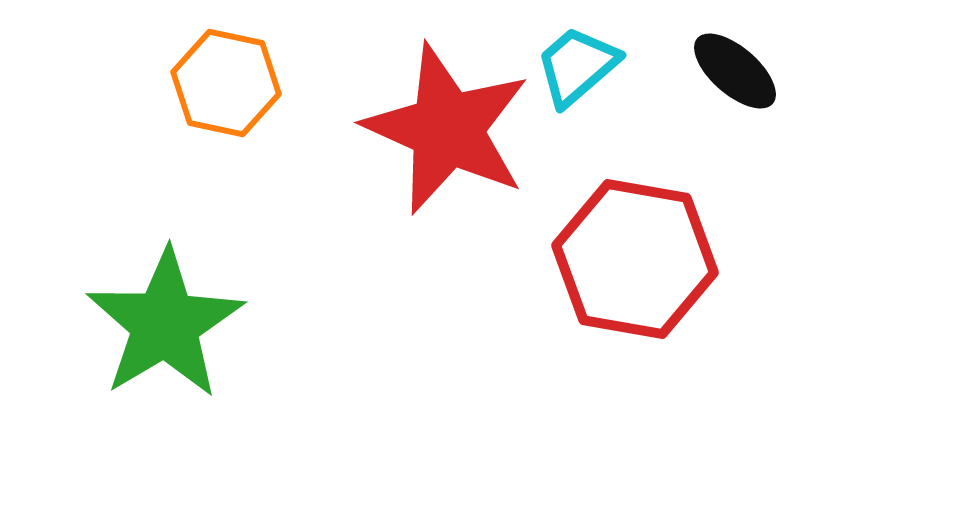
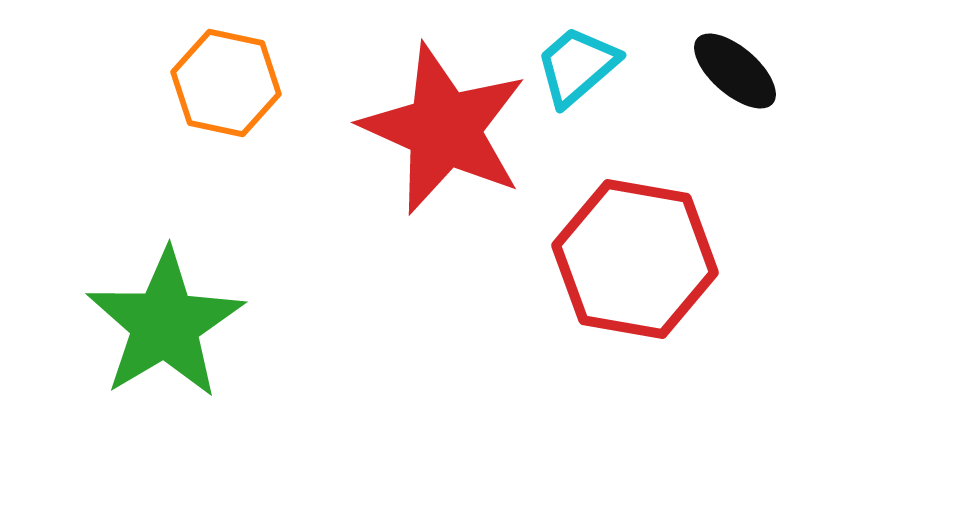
red star: moved 3 px left
